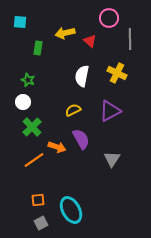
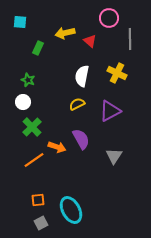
green rectangle: rotated 16 degrees clockwise
yellow semicircle: moved 4 px right, 6 px up
gray triangle: moved 2 px right, 3 px up
